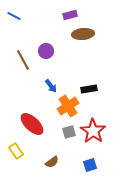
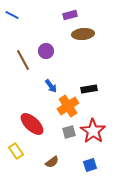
blue line: moved 2 px left, 1 px up
